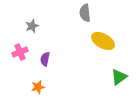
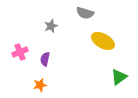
gray semicircle: rotated 66 degrees counterclockwise
gray star: moved 19 px right
orange star: moved 2 px right, 2 px up
